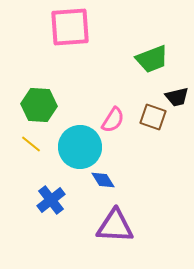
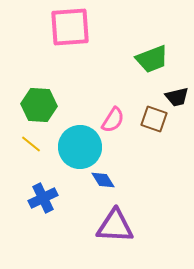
brown square: moved 1 px right, 2 px down
blue cross: moved 8 px left, 2 px up; rotated 12 degrees clockwise
